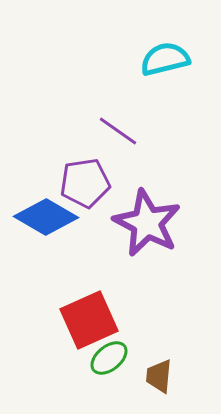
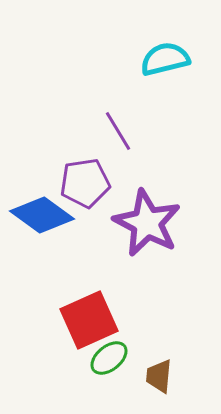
purple line: rotated 24 degrees clockwise
blue diamond: moved 4 px left, 2 px up; rotated 6 degrees clockwise
